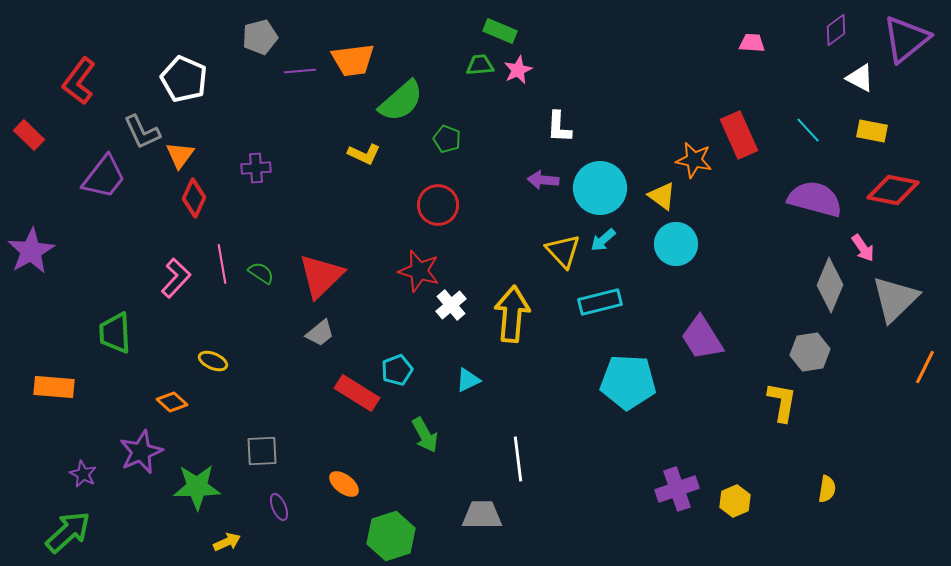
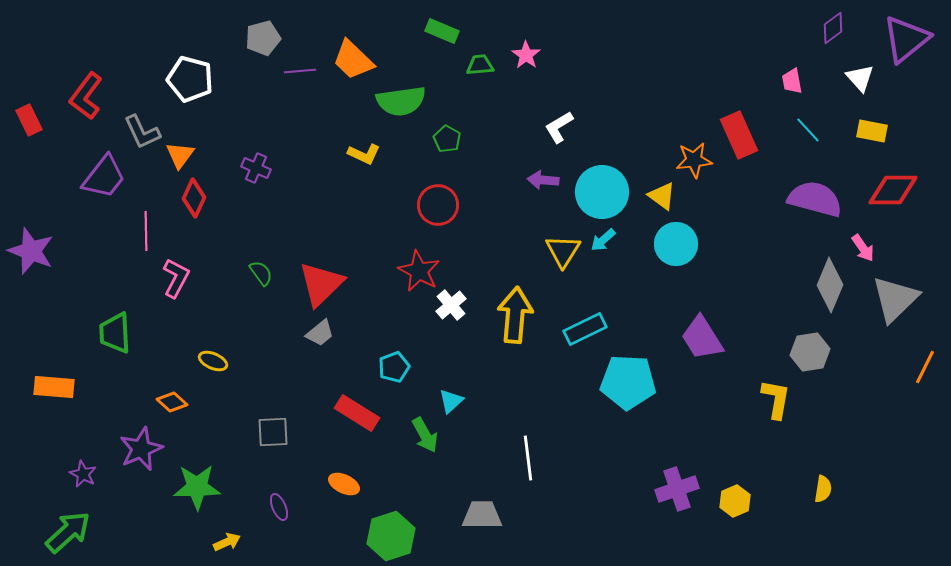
purple diamond at (836, 30): moved 3 px left, 2 px up
green rectangle at (500, 31): moved 58 px left
gray pentagon at (260, 37): moved 3 px right, 1 px down
pink trapezoid at (752, 43): moved 40 px right, 38 px down; rotated 104 degrees counterclockwise
orange trapezoid at (353, 60): rotated 51 degrees clockwise
pink star at (518, 70): moved 8 px right, 15 px up; rotated 12 degrees counterclockwise
white triangle at (860, 78): rotated 20 degrees clockwise
white pentagon at (184, 79): moved 6 px right; rotated 9 degrees counterclockwise
red L-shape at (79, 81): moved 7 px right, 15 px down
green semicircle at (401, 101): rotated 33 degrees clockwise
white L-shape at (559, 127): rotated 56 degrees clockwise
red rectangle at (29, 135): moved 15 px up; rotated 20 degrees clockwise
green pentagon at (447, 139): rotated 8 degrees clockwise
orange star at (694, 160): rotated 18 degrees counterclockwise
purple cross at (256, 168): rotated 28 degrees clockwise
cyan circle at (600, 188): moved 2 px right, 4 px down
red diamond at (893, 190): rotated 12 degrees counterclockwise
purple star at (31, 251): rotated 21 degrees counterclockwise
yellow triangle at (563, 251): rotated 15 degrees clockwise
pink line at (222, 264): moved 76 px left, 33 px up; rotated 9 degrees clockwise
red star at (419, 271): rotated 12 degrees clockwise
green semicircle at (261, 273): rotated 20 degrees clockwise
red triangle at (321, 276): moved 8 px down
pink L-shape at (176, 278): rotated 15 degrees counterclockwise
cyan rectangle at (600, 302): moved 15 px left, 27 px down; rotated 12 degrees counterclockwise
yellow arrow at (512, 314): moved 3 px right, 1 px down
cyan pentagon at (397, 370): moved 3 px left, 3 px up
cyan triangle at (468, 380): moved 17 px left, 21 px down; rotated 16 degrees counterclockwise
red rectangle at (357, 393): moved 20 px down
yellow L-shape at (782, 402): moved 6 px left, 3 px up
gray square at (262, 451): moved 11 px right, 19 px up
purple star at (141, 452): moved 3 px up
white line at (518, 459): moved 10 px right, 1 px up
orange ellipse at (344, 484): rotated 12 degrees counterclockwise
yellow semicircle at (827, 489): moved 4 px left
